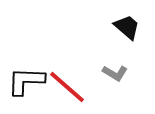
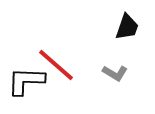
black trapezoid: rotated 68 degrees clockwise
red line: moved 11 px left, 22 px up
